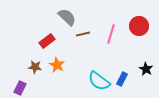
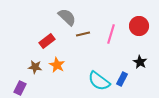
black star: moved 6 px left, 7 px up
